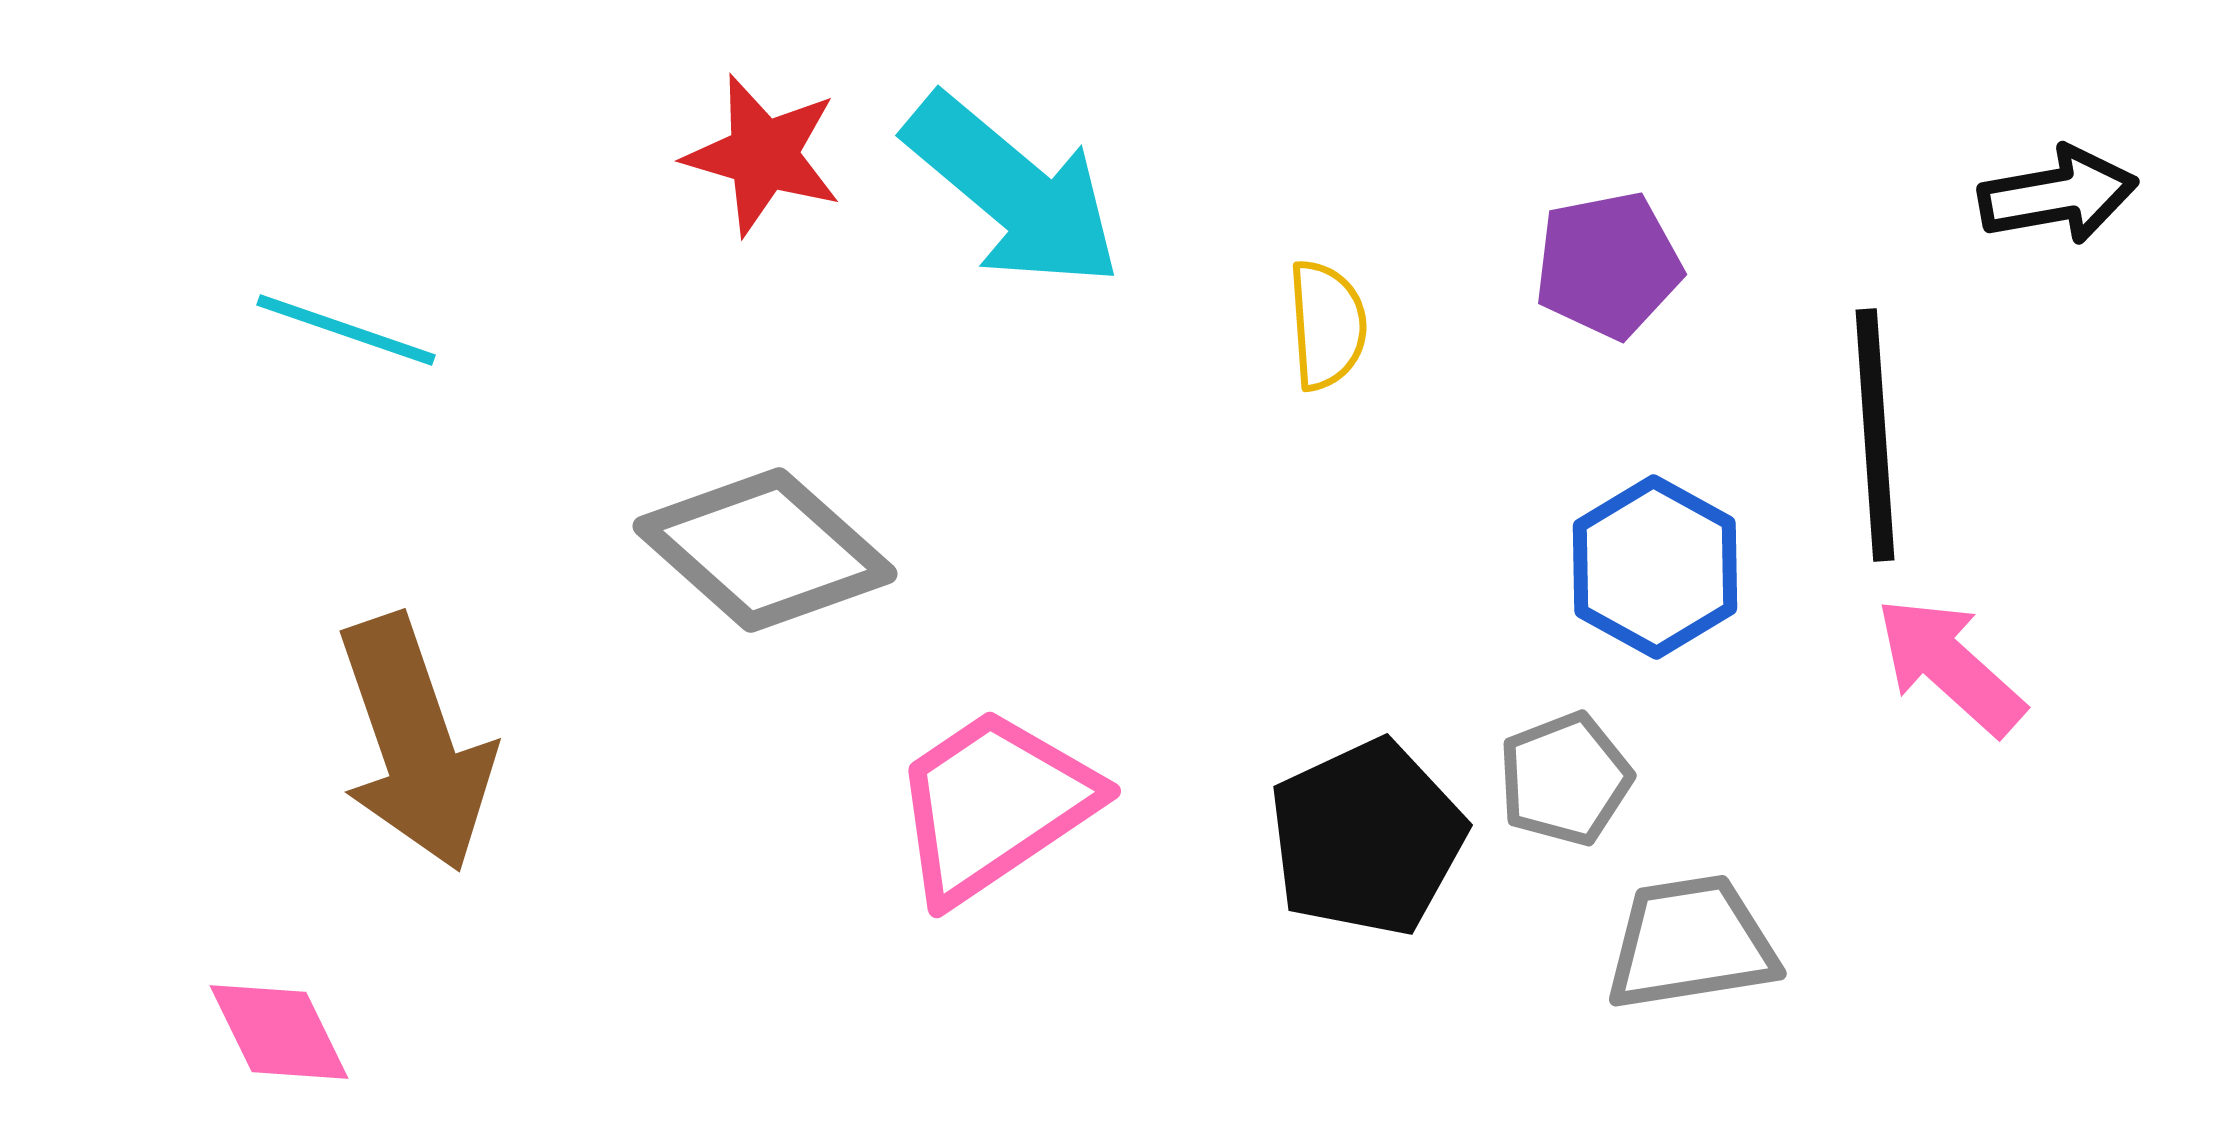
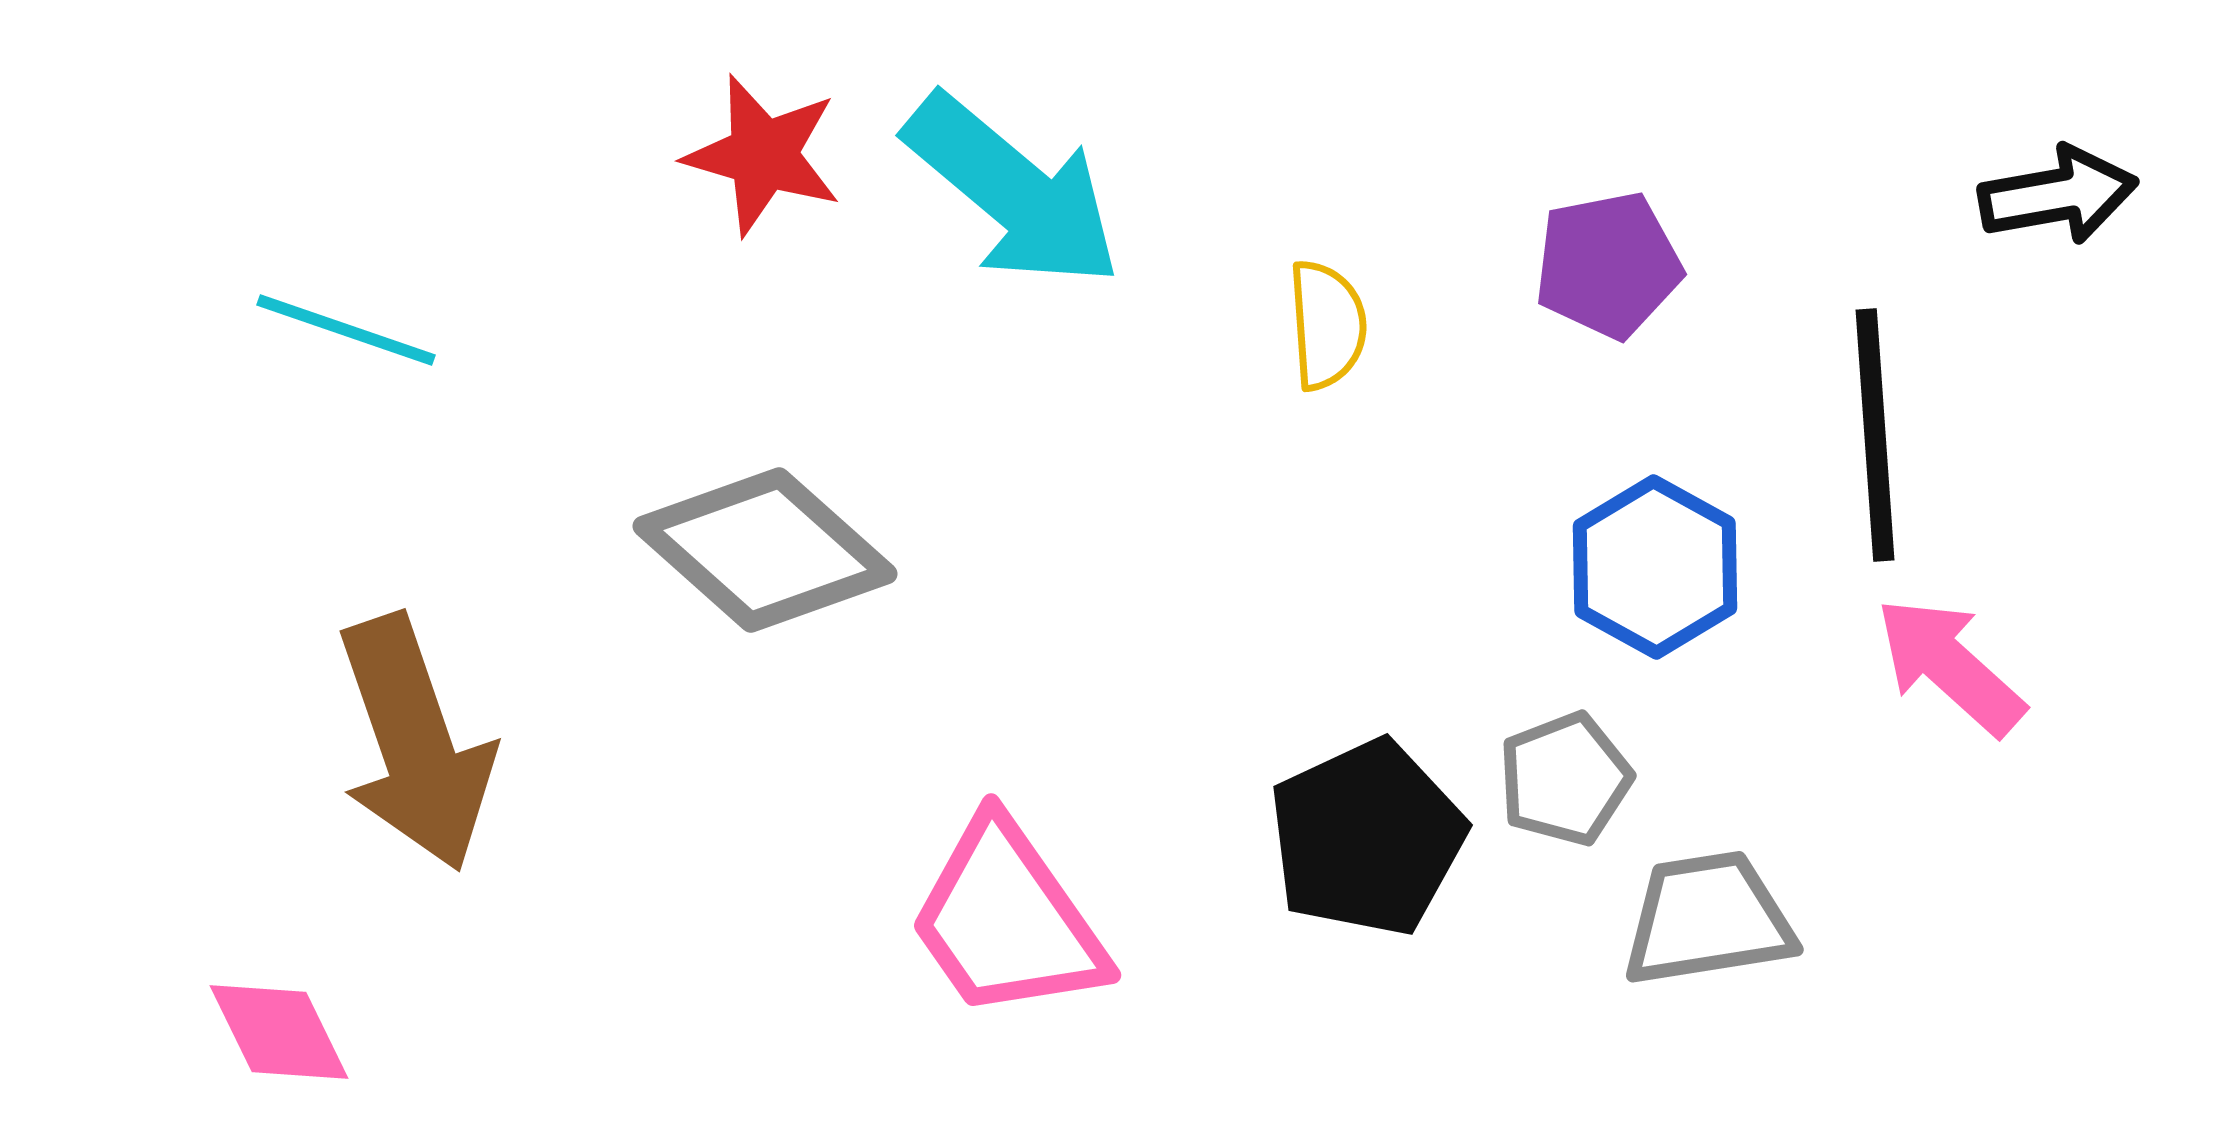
pink trapezoid: moved 13 px right, 115 px down; rotated 91 degrees counterclockwise
gray trapezoid: moved 17 px right, 24 px up
